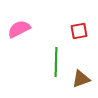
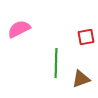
red square: moved 7 px right, 6 px down
green line: moved 1 px down
